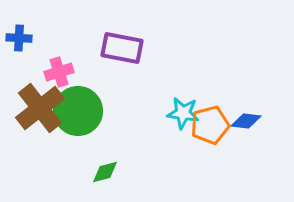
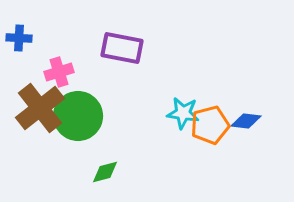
green circle: moved 5 px down
